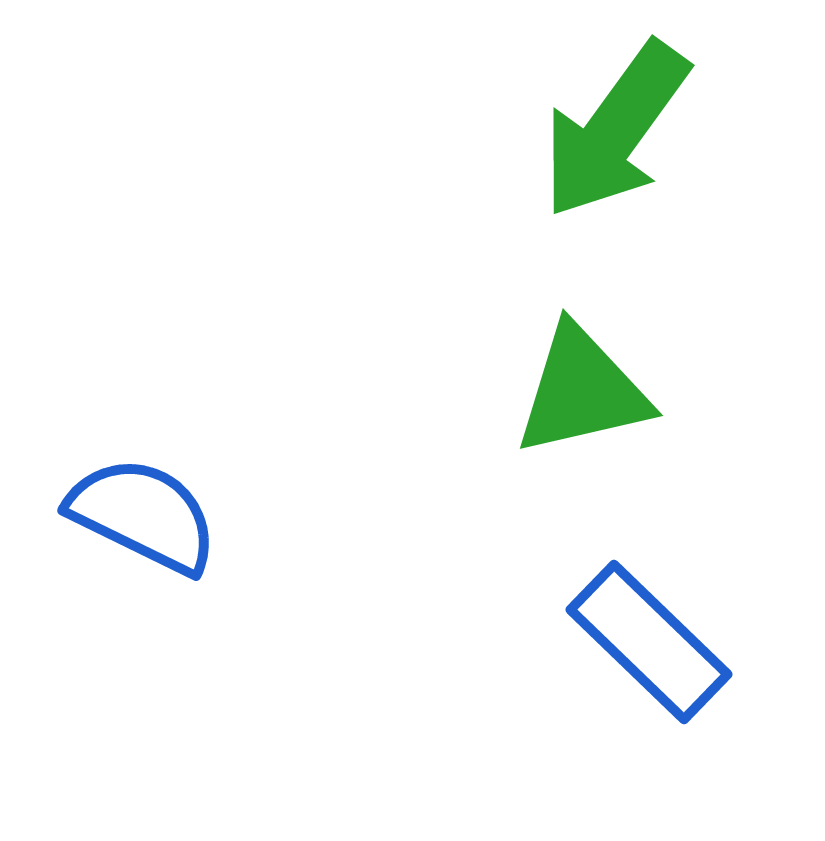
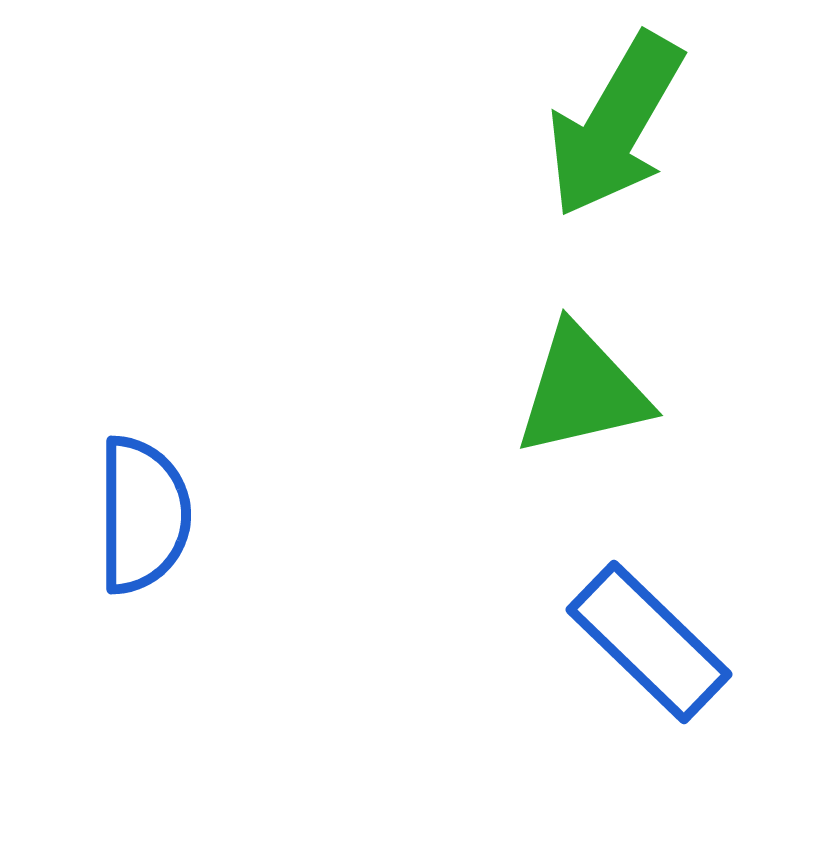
green arrow: moved 5 px up; rotated 6 degrees counterclockwise
blue semicircle: rotated 64 degrees clockwise
